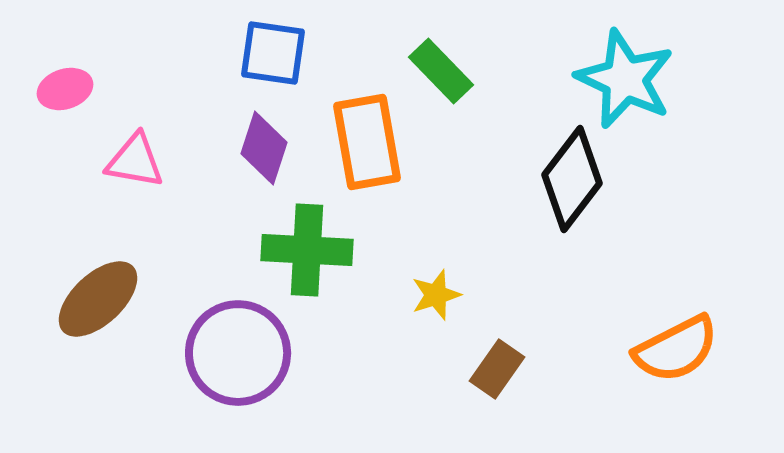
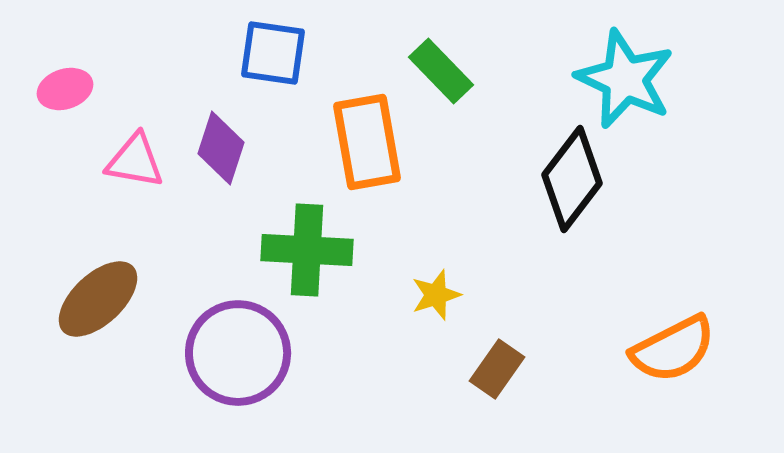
purple diamond: moved 43 px left
orange semicircle: moved 3 px left
